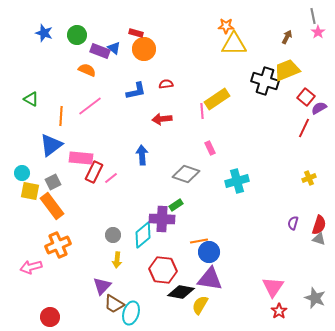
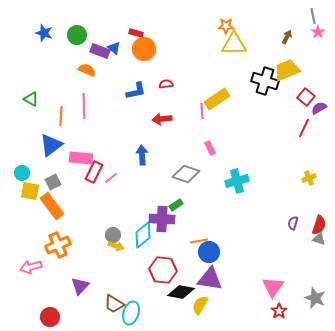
pink line at (90, 106): moved 6 px left; rotated 55 degrees counterclockwise
yellow arrow at (117, 260): moved 1 px left, 14 px up; rotated 77 degrees counterclockwise
purple triangle at (102, 286): moved 22 px left
